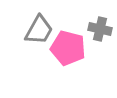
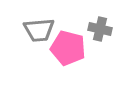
gray trapezoid: rotated 56 degrees clockwise
